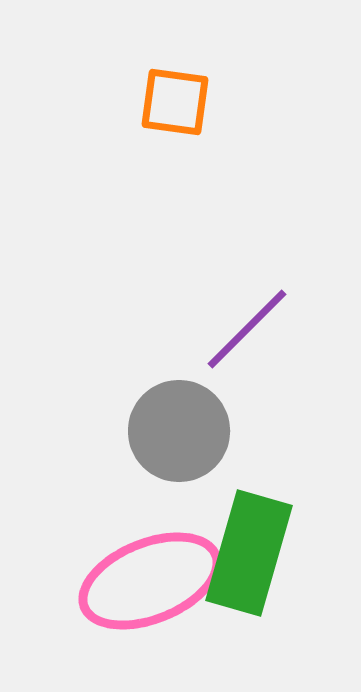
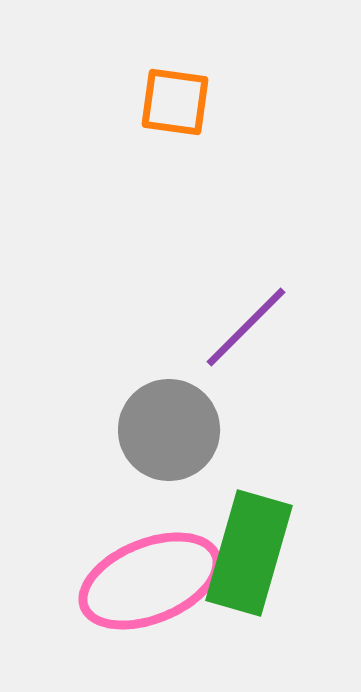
purple line: moved 1 px left, 2 px up
gray circle: moved 10 px left, 1 px up
